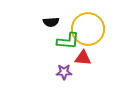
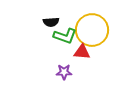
yellow circle: moved 4 px right, 1 px down
green L-shape: moved 3 px left, 5 px up; rotated 15 degrees clockwise
red triangle: moved 1 px left, 6 px up
